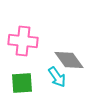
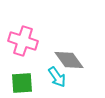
pink cross: rotated 12 degrees clockwise
